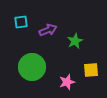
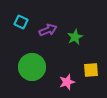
cyan square: rotated 32 degrees clockwise
green star: moved 4 px up
